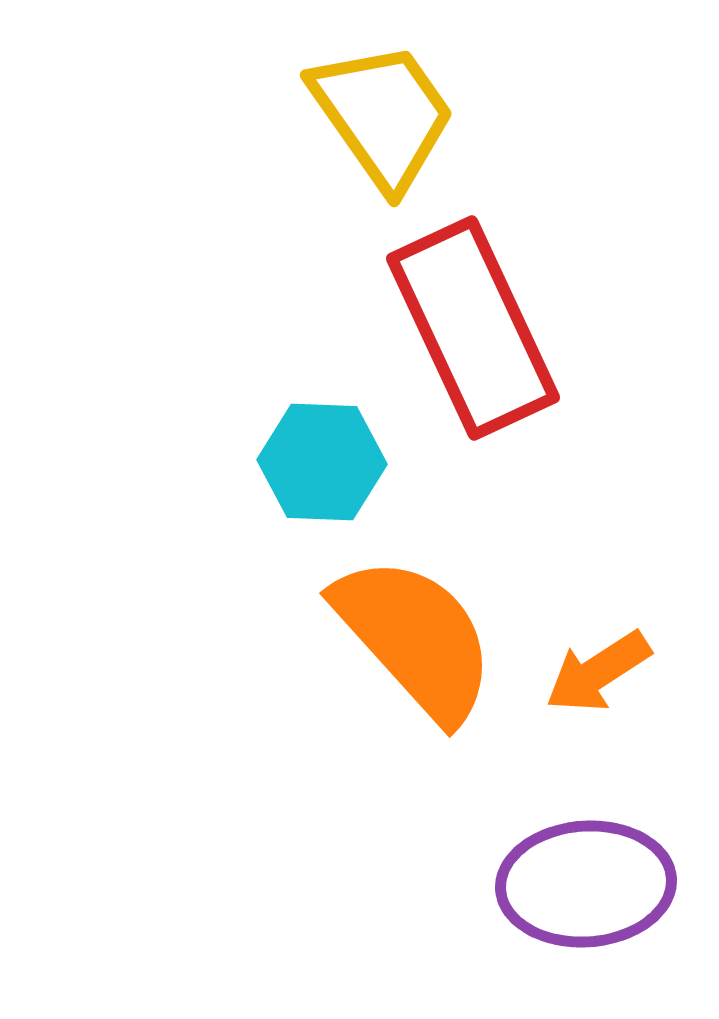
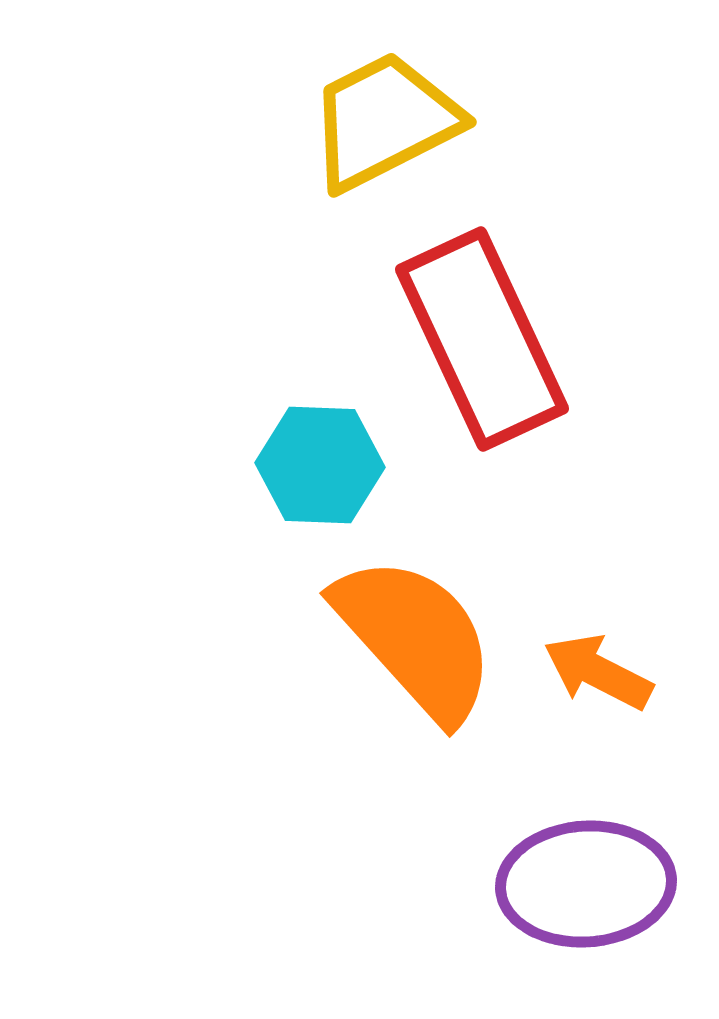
yellow trapezoid: moved 1 px right, 6 px down; rotated 82 degrees counterclockwise
red rectangle: moved 9 px right, 11 px down
cyan hexagon: moved 2 px left, 3 px down
orange arrow: rotated 60 degrees clockwise
